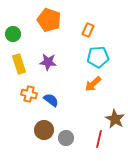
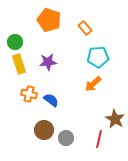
orange rectangle: moved 3 px left, 2 px up; rotated 64 degrees counterclockwise
green circle: moved 2 px right, 8 px down
purple star: rotated 12 degrees counterclockwise
